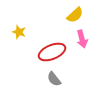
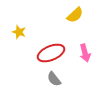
pink arrow: moved 3 px right, 14 px down
red ellipse: moved 1 px left, 1 px down
